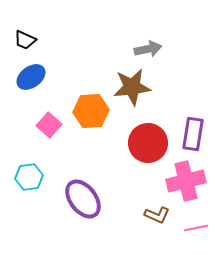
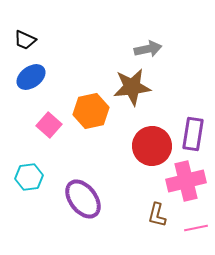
orange hexagon: rotated 8 degrees counterclockwise
red circle: moved 4 px right, 3 px down
brown L-shape: rotated 80 degrees clockwise
